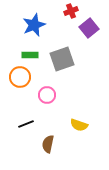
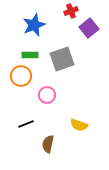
orange circle: moved 1 px right, 1 px up
